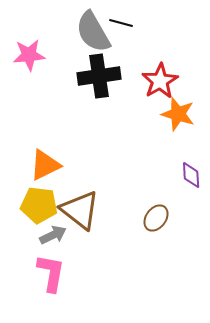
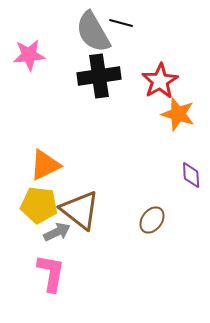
brown ellipse: moved 4 px left, 2 px down
gray arrow: moved 4 px right, 3 px up
